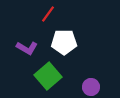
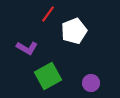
white pentagon: moved 10 px right, 11 px up; rotated 20 degrees counterclockwise
green square: rotated 12 degrees clockwise
purple circle: moved 4 px up
